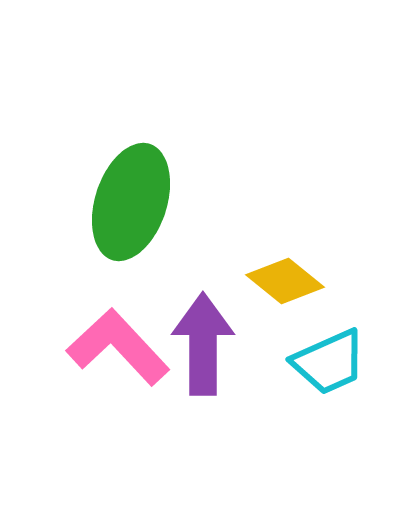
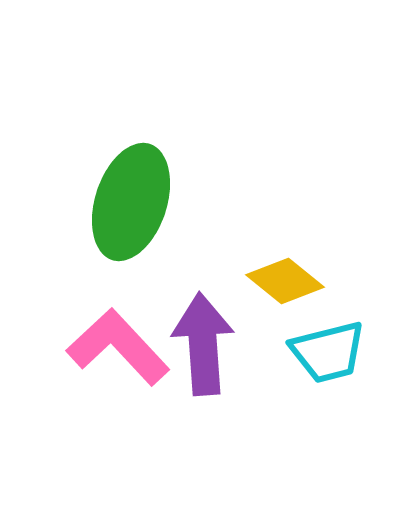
purple arrow: rotated 4 degrees counterclockwise
cyan trapezoid: moved 1 px left, 10 px up; rotated 10 degrees clockwise
